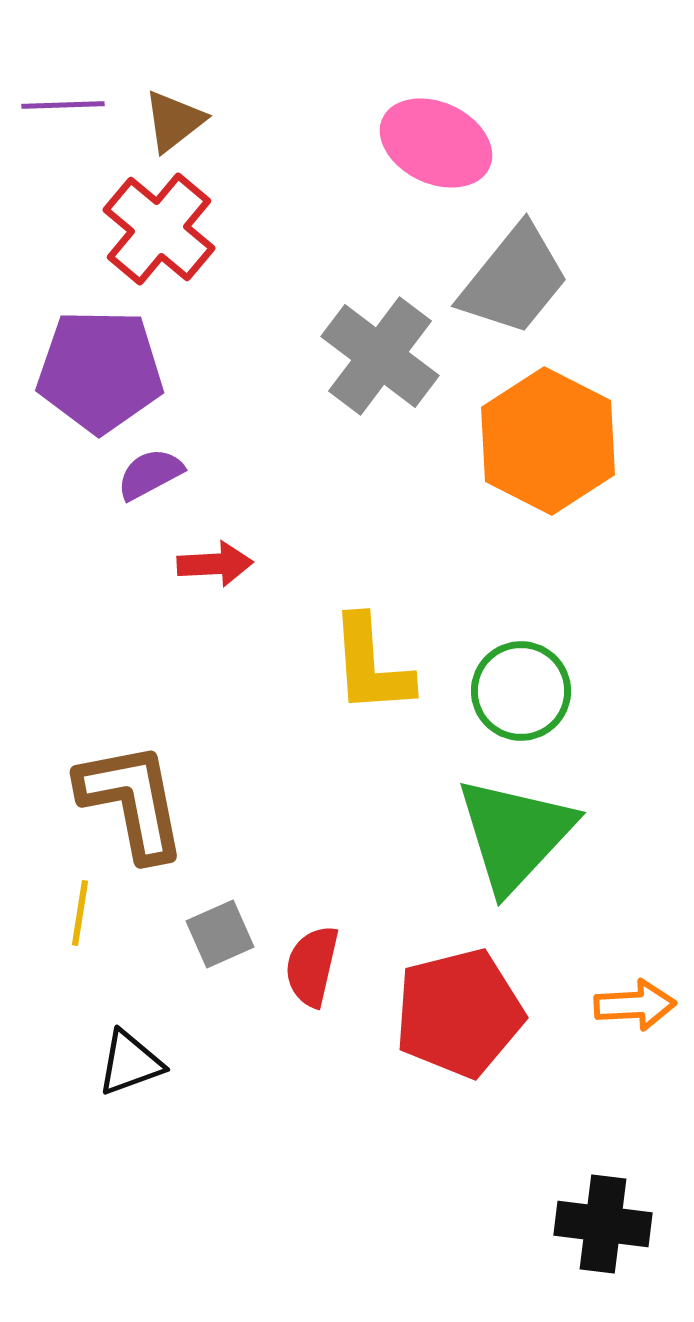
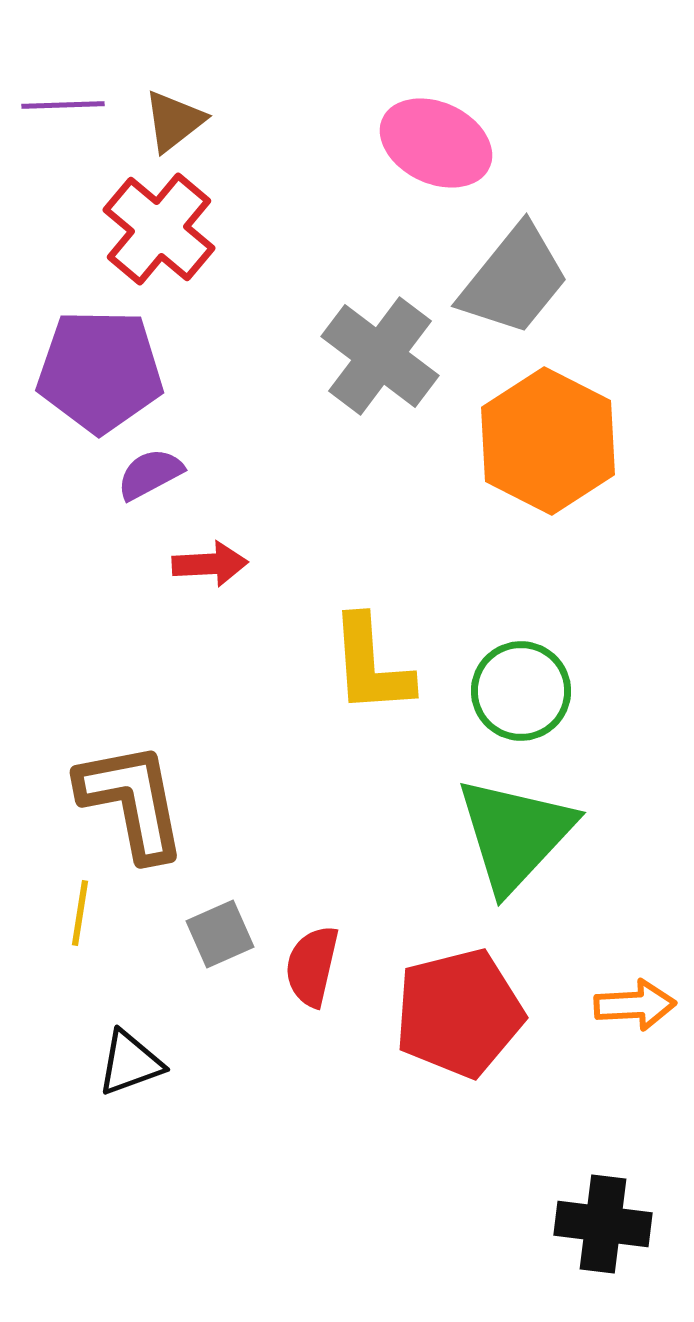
red arrow: moved 5 px left
